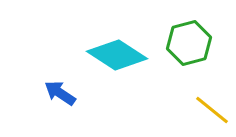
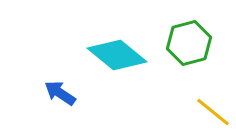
cyan diamond: rotated 6 degrees clockwise
yellow line: moved 1 px right, 2 px down
